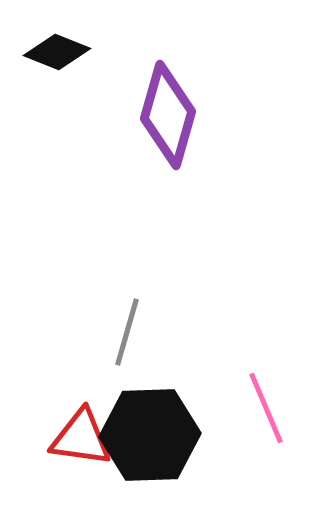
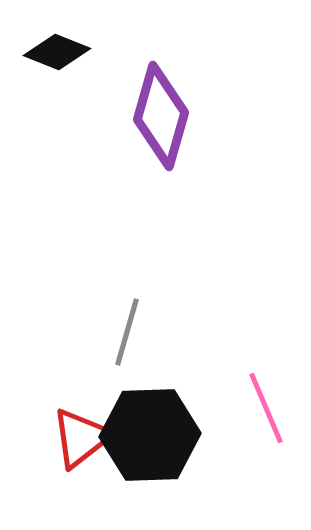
purple diamond: moved 7 px left, 1 px down
red triangle: rotated 46 degrees counterclockwise
